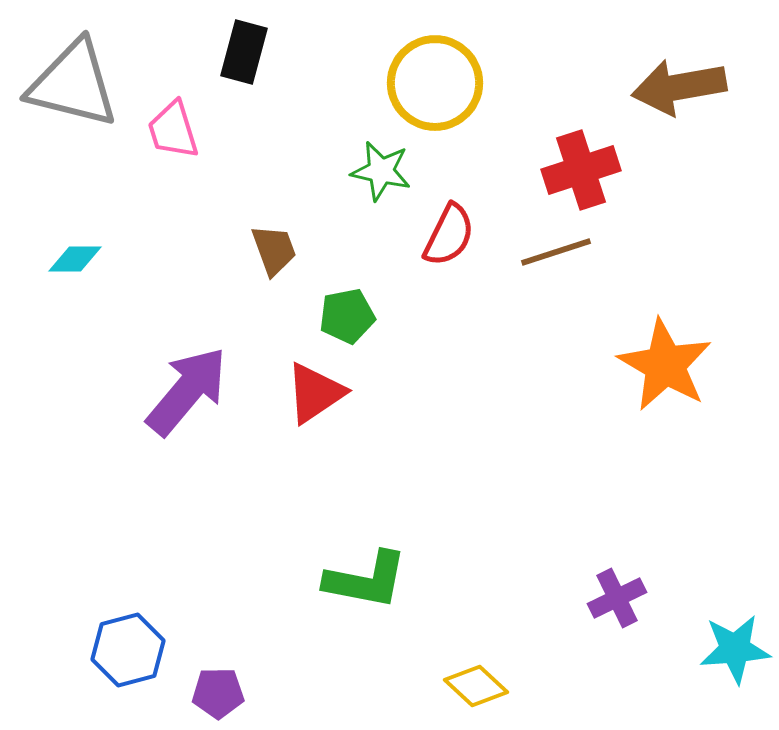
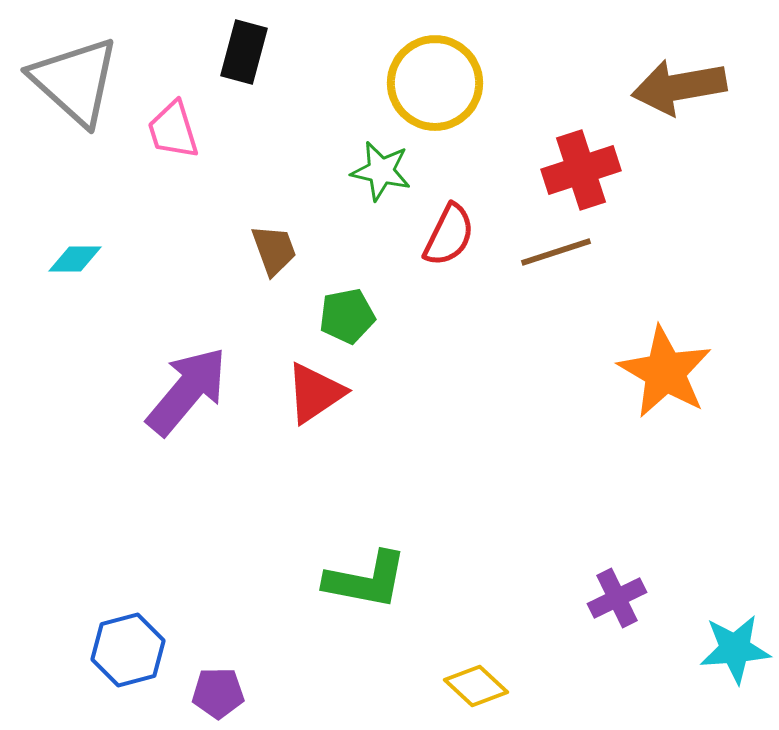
gray triangle: moved 2 px right, 3 px up; rotated 28 degrees clockwise
orange star: moved 7 px down
